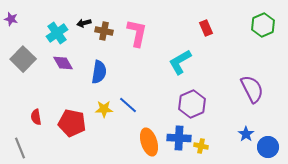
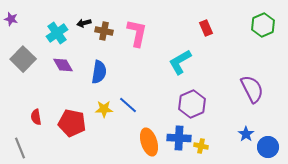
purple diamond: moved 2 px down
